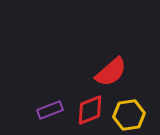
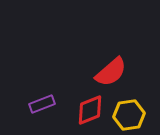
purple rectangle: moved 8 px left, 6 px up
